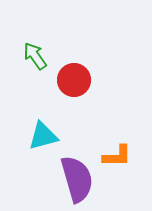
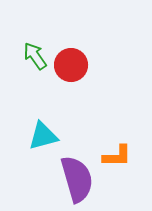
red circle: moved 3 px left, 15 px up
